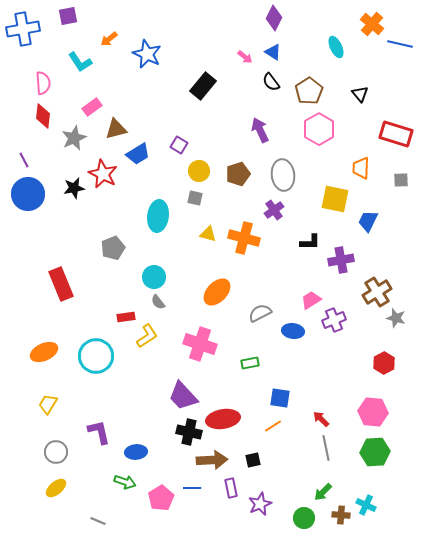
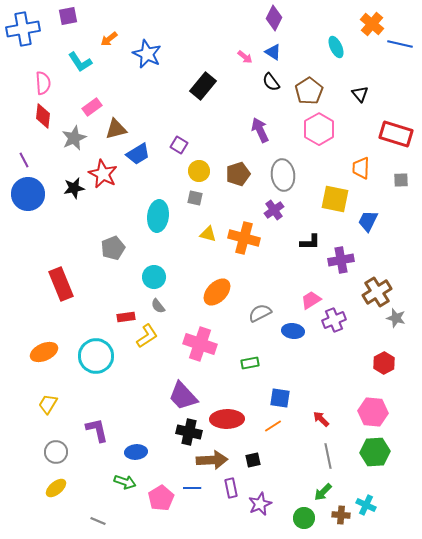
gray semicircle at (158, 302): moved 4 px down
red ellipse at (223, 419): moved 4 px right; rotated 8 degrees clockwise
purple L-shape at (99, 432): moved 2 px left, 2 px up
gray line at (326, 448): moved 2 px right, 8 px down
